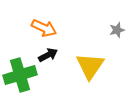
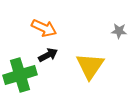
gray star: moved 2 px right, 1 px down; rotated 21 degrees clockwise
